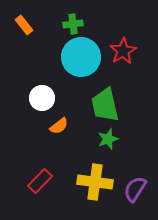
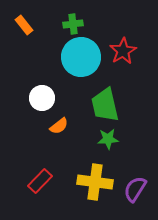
green star: rotated 15 degrees clockwise
